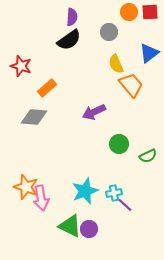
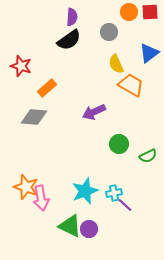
orange trapezoid: rotated 20 degrees counterclockwise
